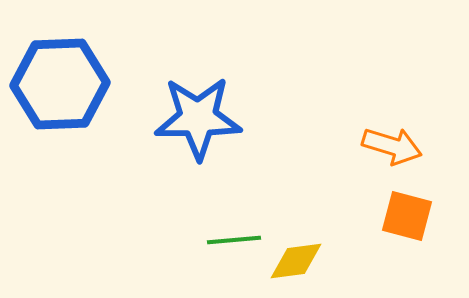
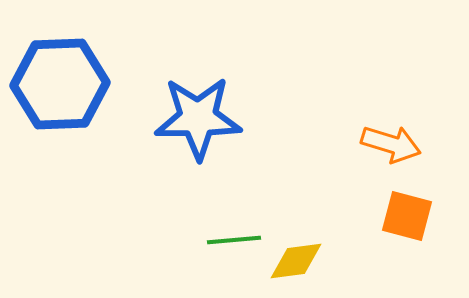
orange arrow: moved 1 px left, 2 px up
